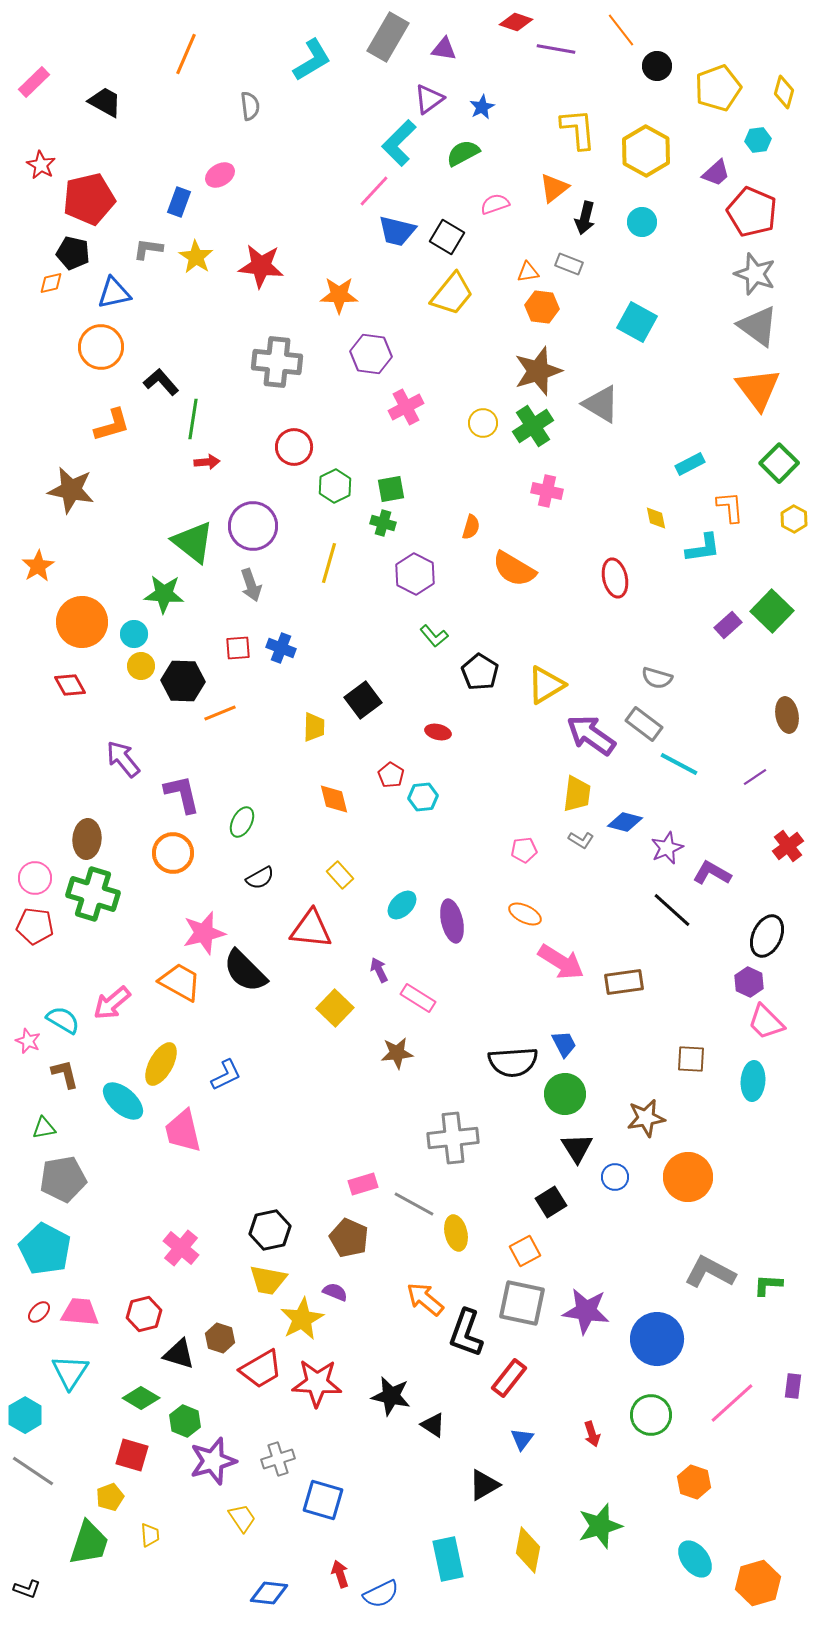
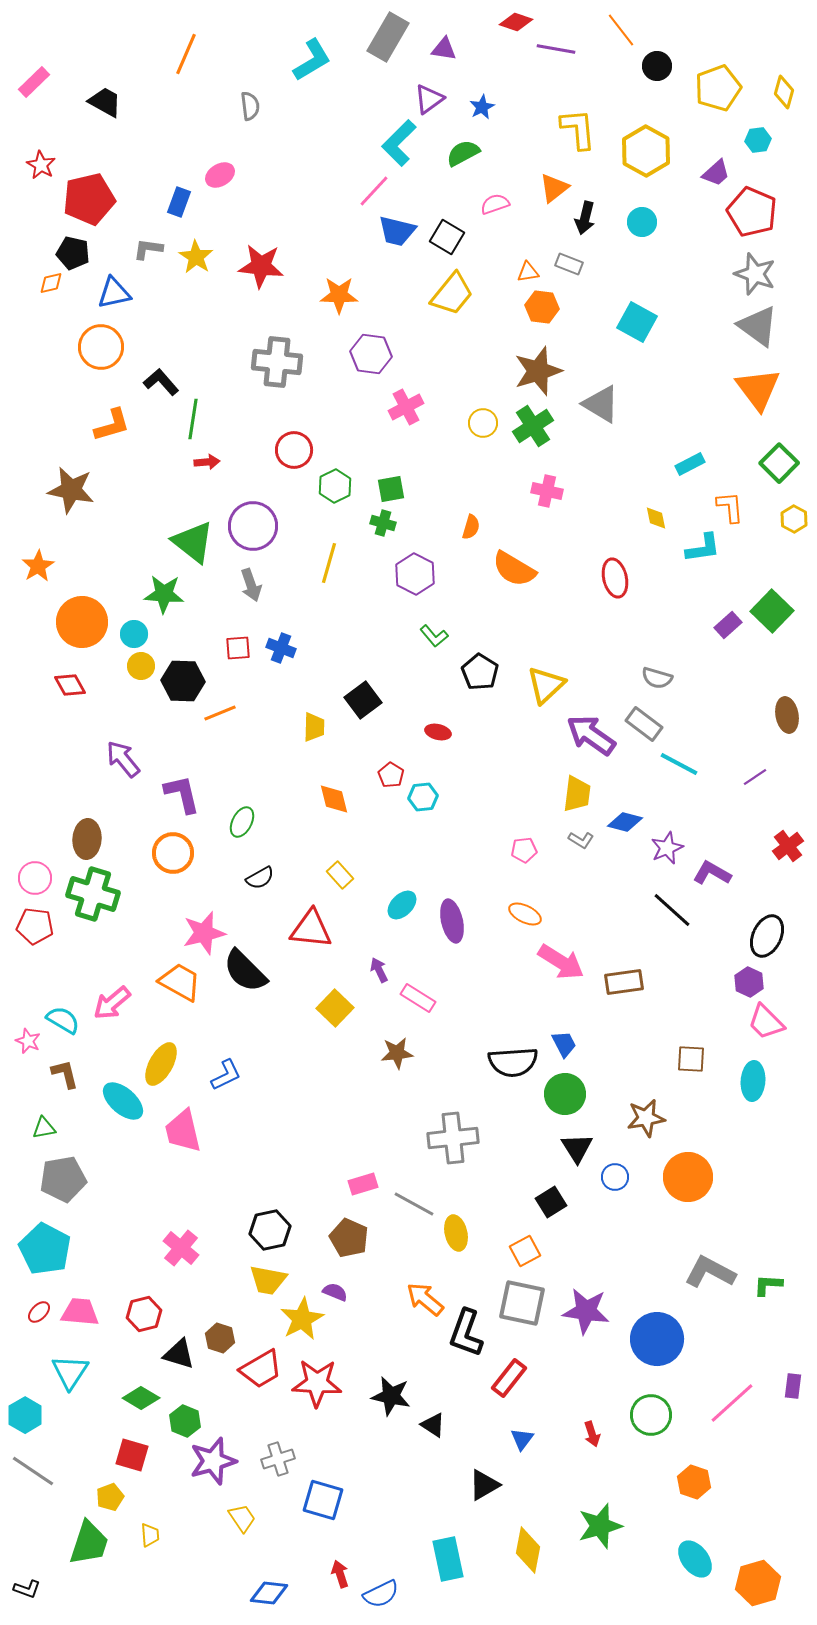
red circle at (294, 447): moved 3 px down
yellow triangle at (546, 685): rotated 12 degrees counterclockwise
